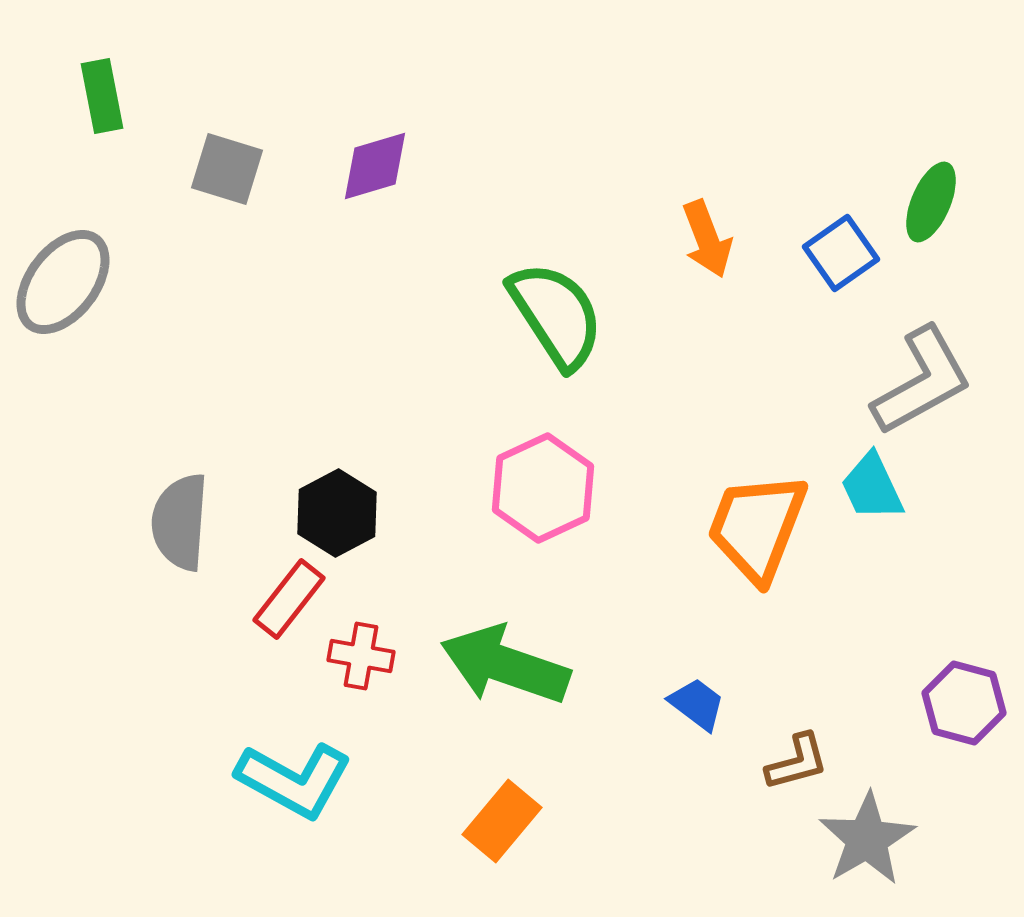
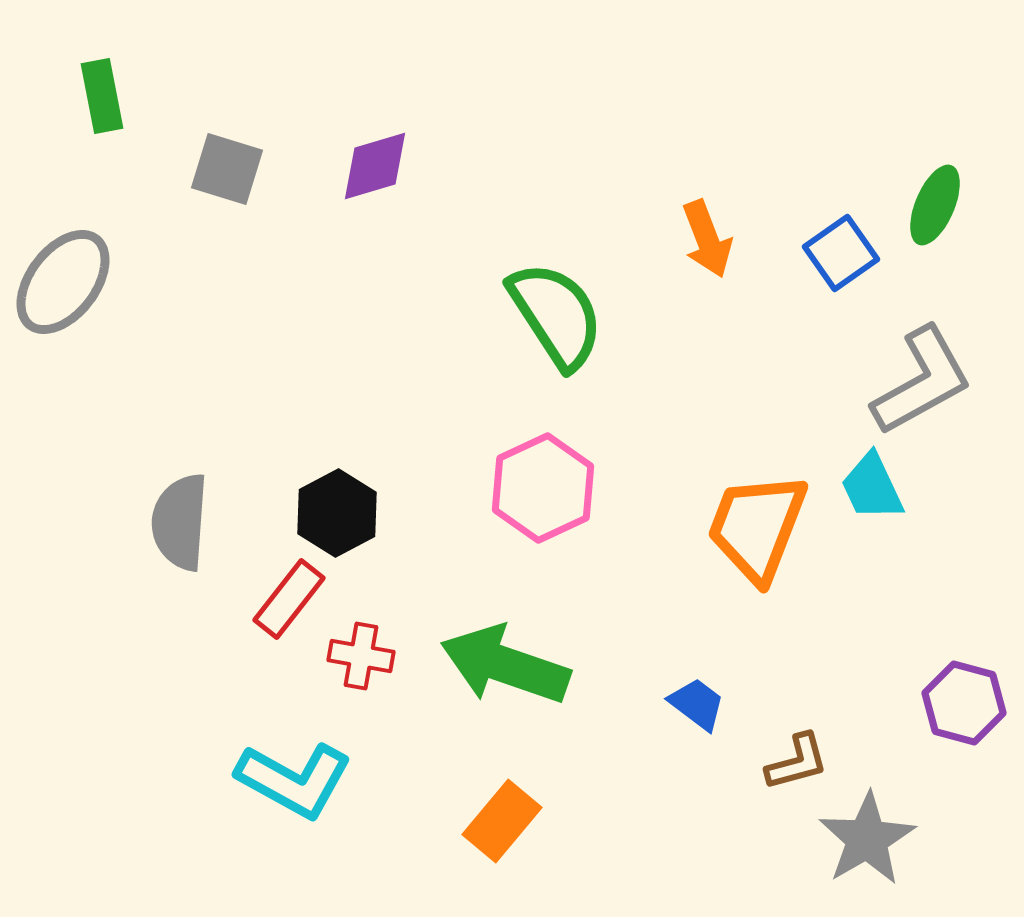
green ellipse: moved 4 px right, 3 px down
